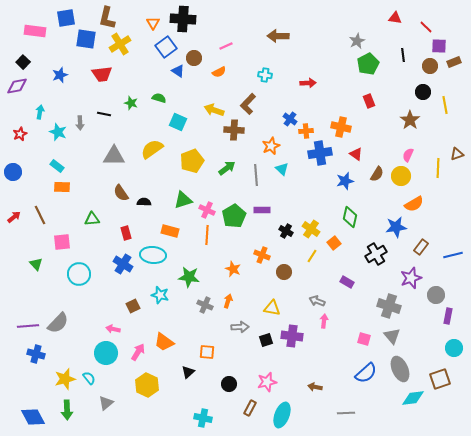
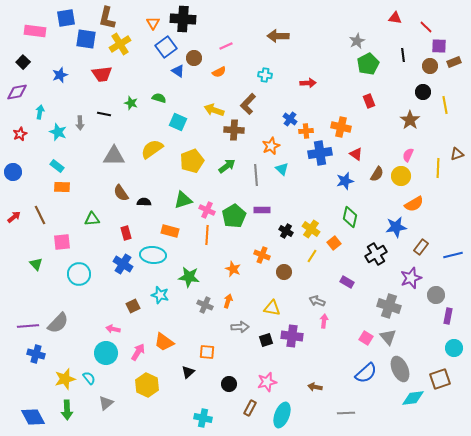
purple diamond at (17, 86): moved 6 px down
green arrow at (227, 168): moved 2 px up
gray triangle at (392, 336): moved 4 px left, 1 px down
pink square at (364, 339): moved 2 px right, 1 px up; rotated 16 degrees clockwise
